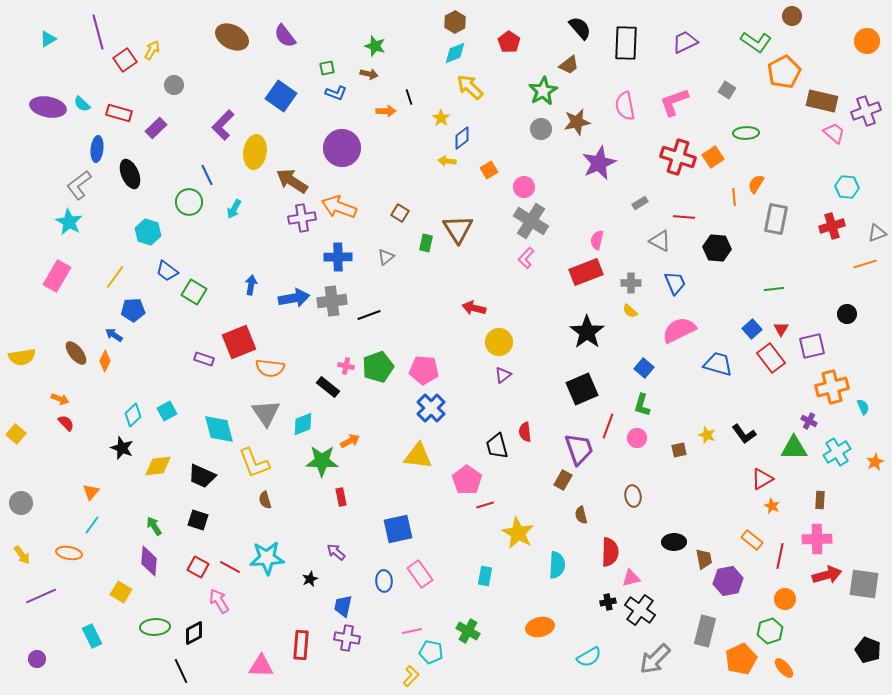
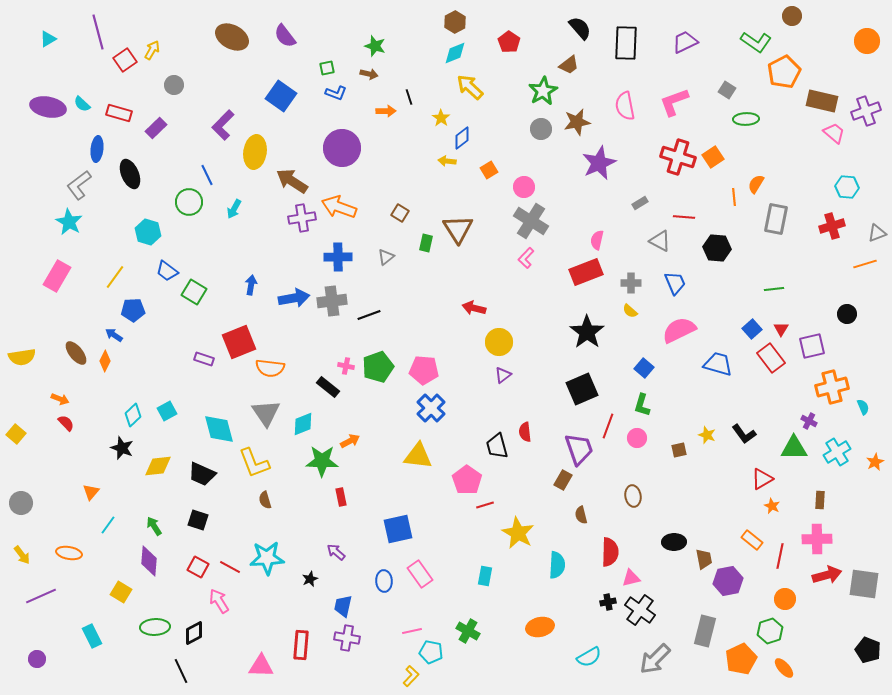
green ellipse at (746, 133): moved 14 px up
black trapezoid at (202, 476): moved 2 px up
cyan line at (92, 525): moved 16 px right
